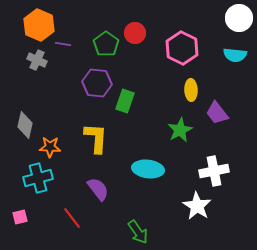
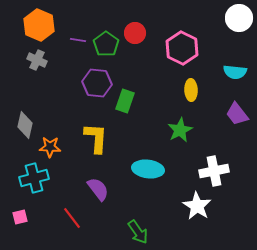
purple line: moved 15 px right, 4 px up
cyan semicircle: moved 17 px down
purple trapezoid: moved 20 px right, 1 px down
cyan cross: moved 4 px left
